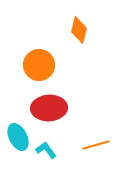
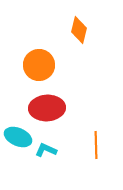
red ellipse: moved 2 px left
cyan ellipse: rotated 40 degrees counterclockwise
orange line: rotated 76 degrees counterclockwise
cyan L-shape: rotated 30 degrees counterclockwise
